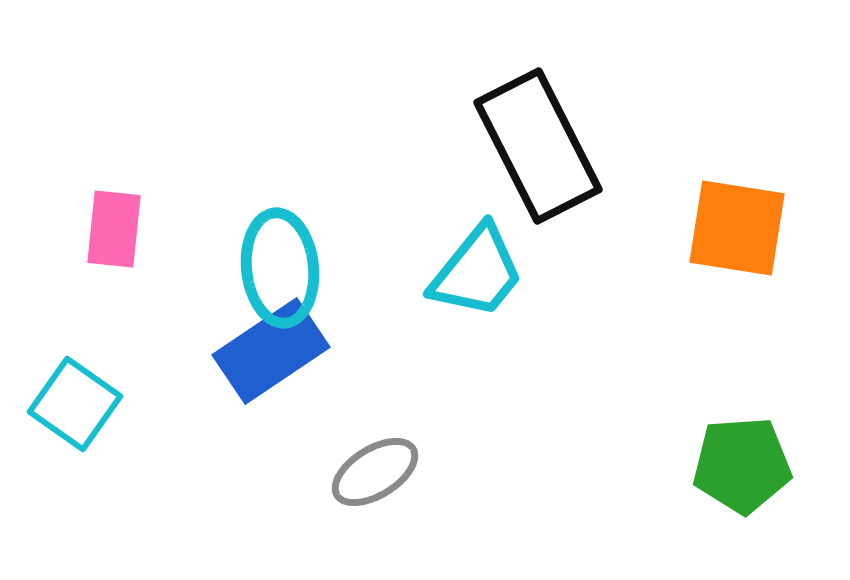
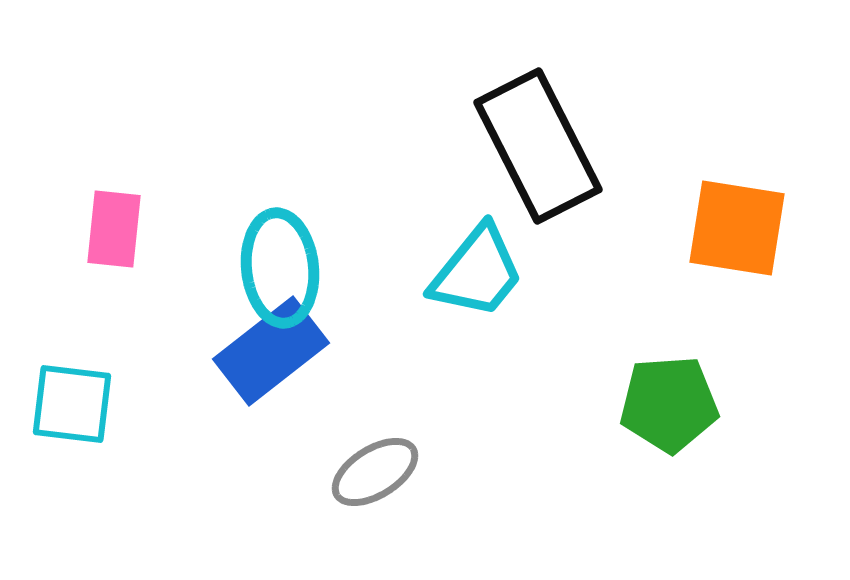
blue rectangle: rotated 4 degrees counterclockwise
cyan square: moved 3 px left; rotated 28 degrees counterclockwise
green pentagon: moved 73 px left, 61 px up
